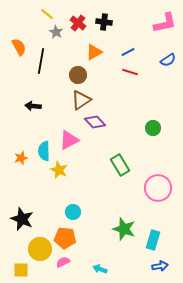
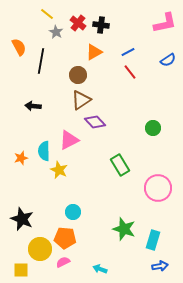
black cross: moved 3 px left, 3 px down
red line: rotated 35 degrees clockwise
